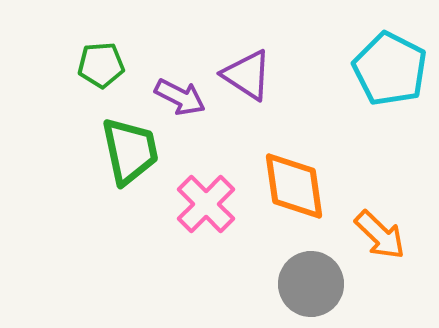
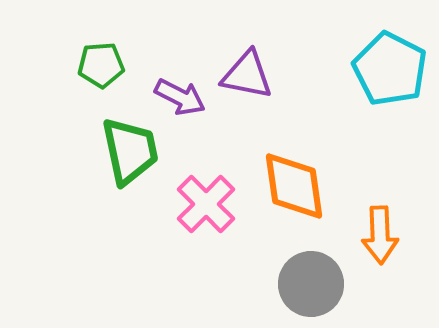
purple triangle: rotated 22 degrees counterclockwise
orange arrow: rotated 44 degrees clockwise
